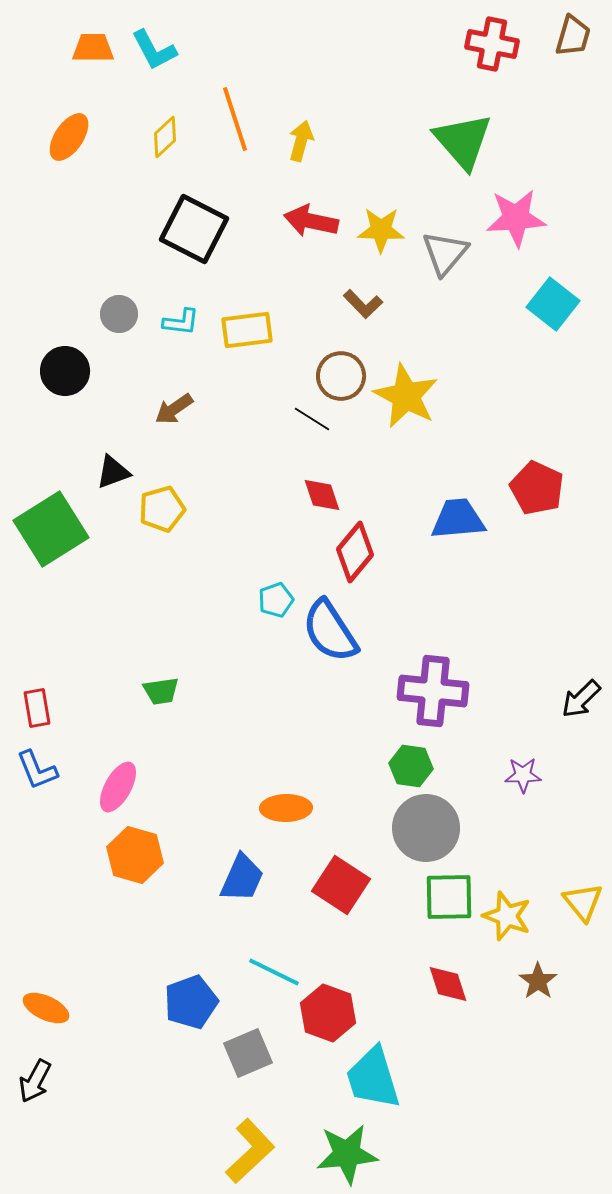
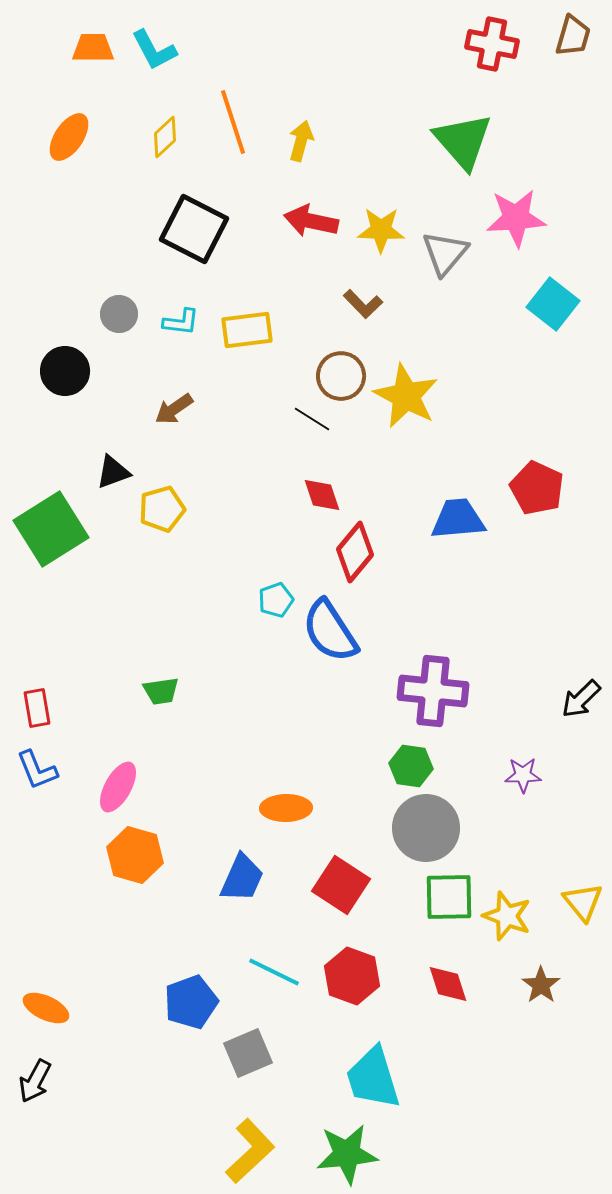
orange line at (235, 119): moved 2 px left, 3 px down
brown star at (538, 981): moved 3 px right, 4 px down
red hexagon at (328, 1013): moved 24 px right, 37 px up
